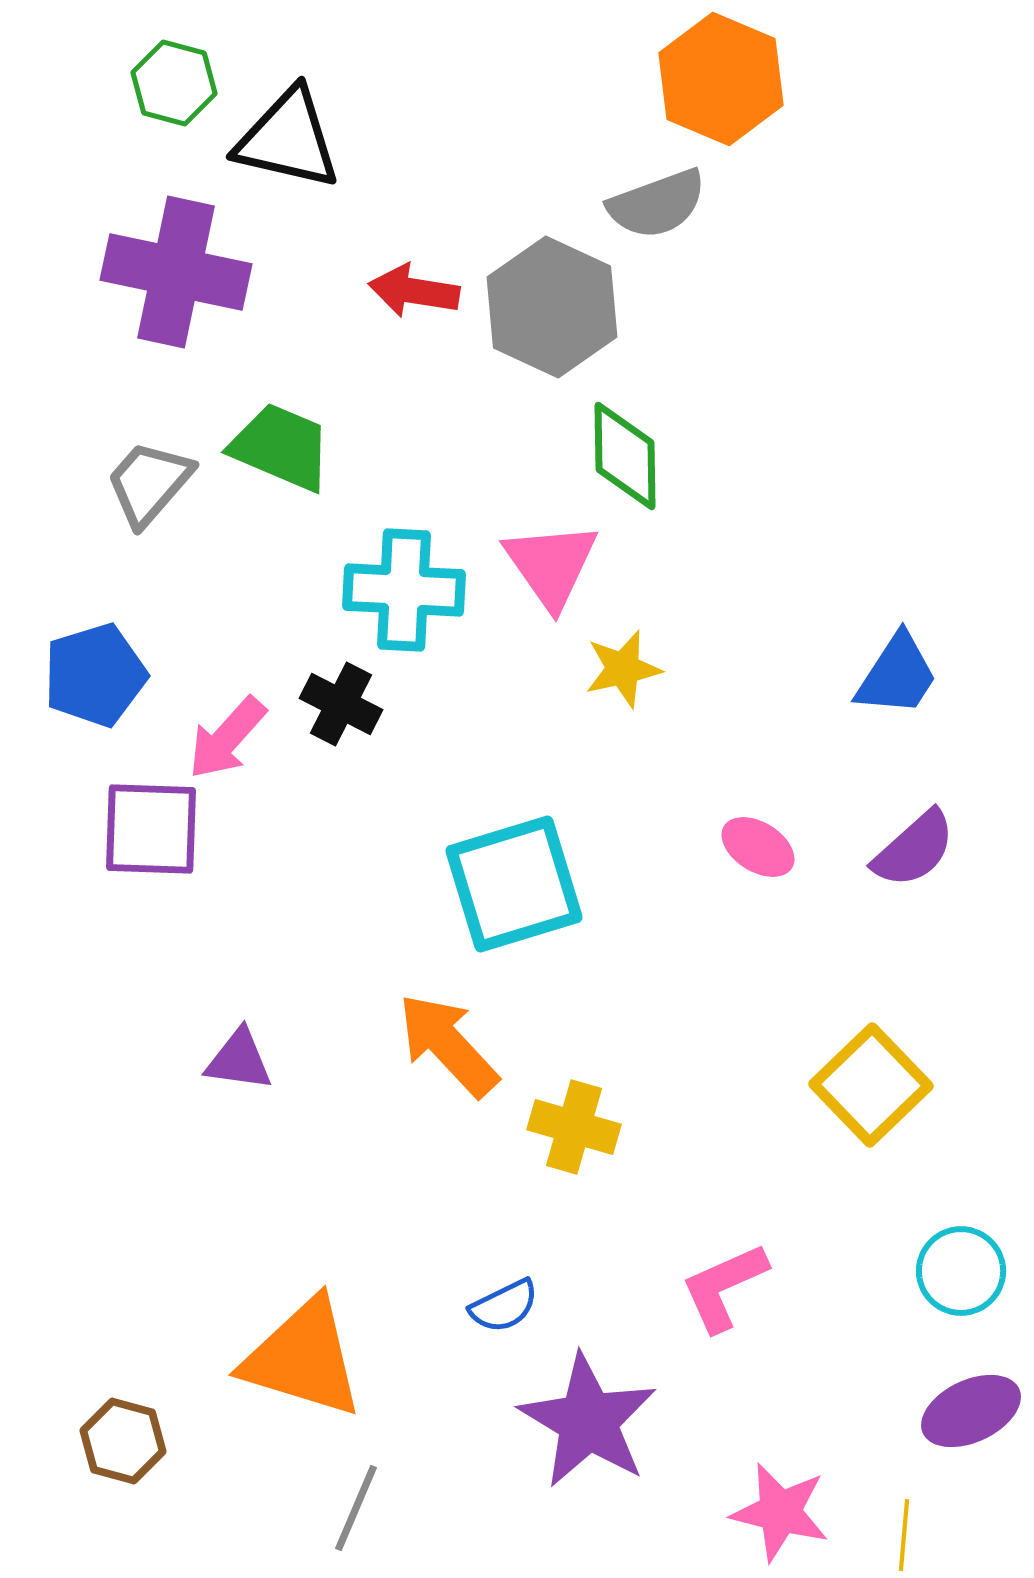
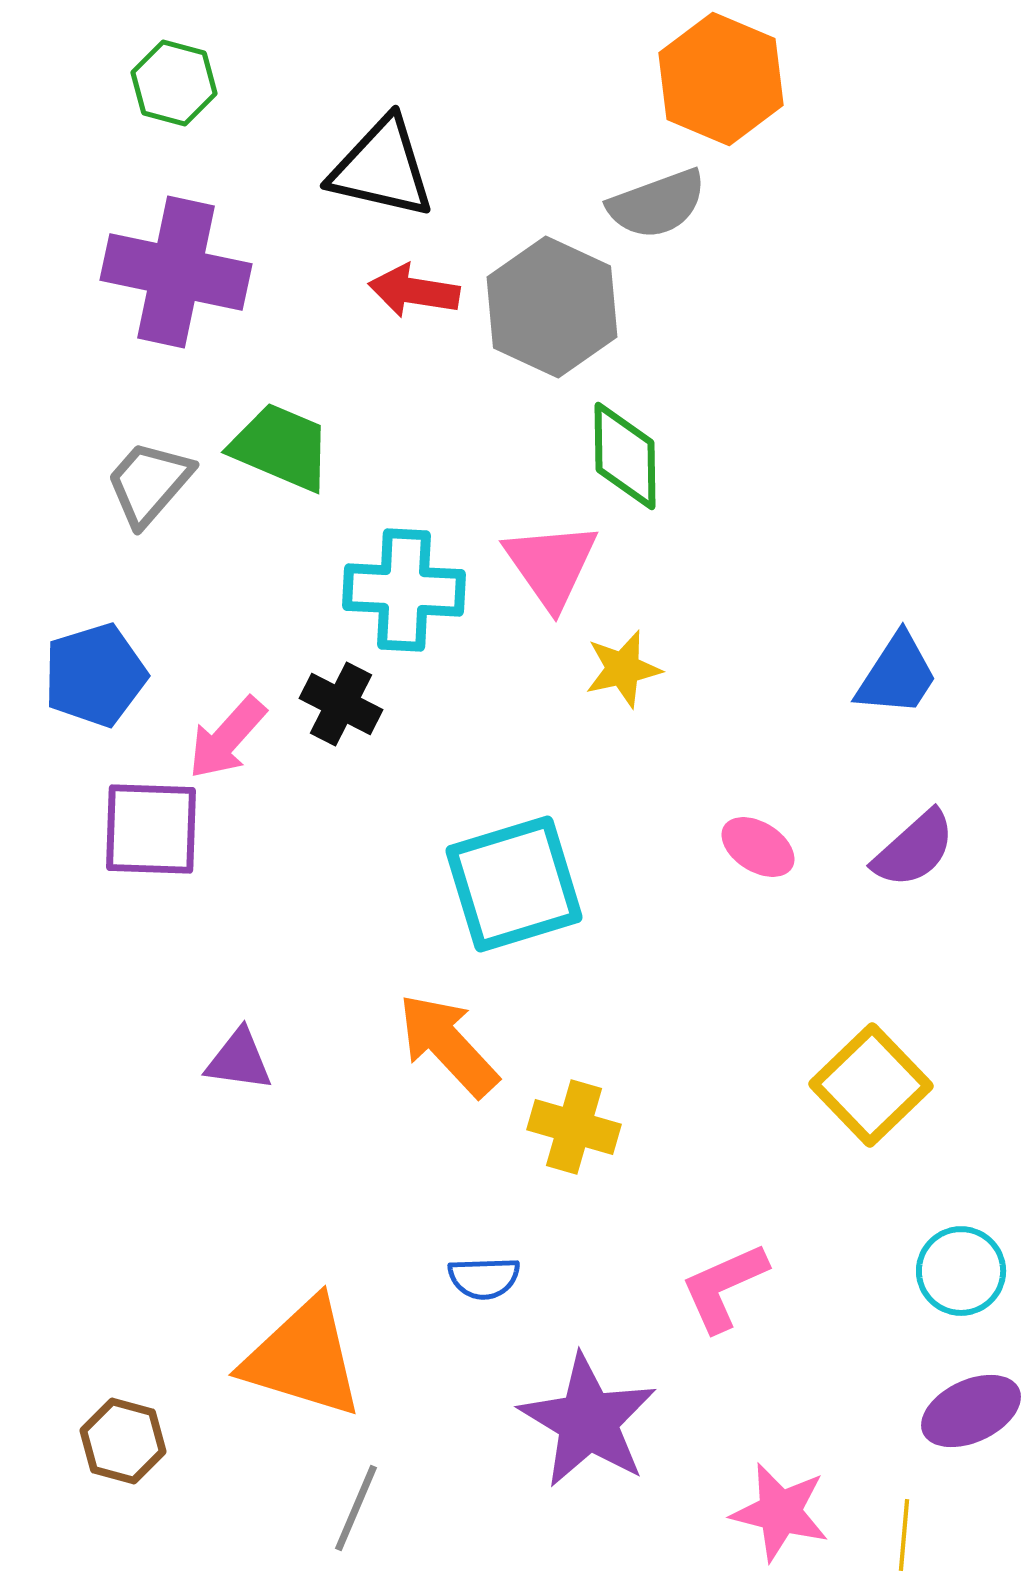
black triangle: moved 94 px right, 29 px down
blue semicircle: moved 20 px left, 28 px up; rotated 24 degrees clockwise
